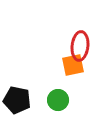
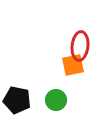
green circle: moved 2 px left
